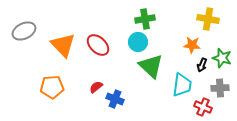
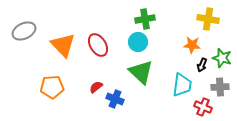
red ellipse: rotated 15 degrees clockwise
green triangle: moved 10 px left, 6 px down
gray cross: moved 1 px up
